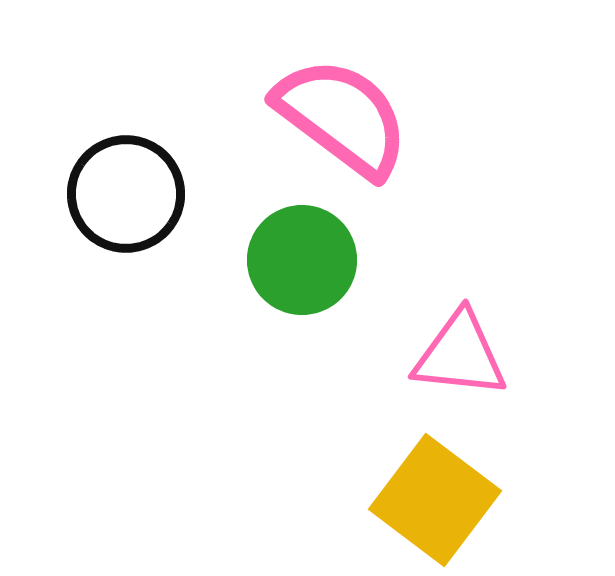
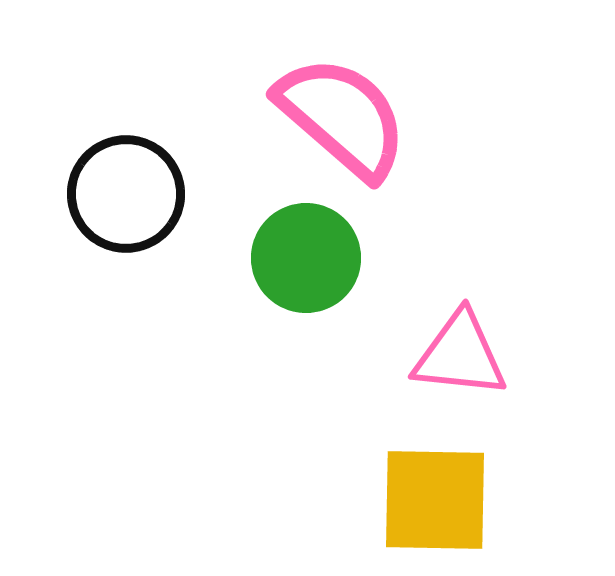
pink semicircle: rotated 4 degrees clockwise
green circle: moved 4 px right, 2 px up
yellow square: rotated 36 degrees counterclockwise
